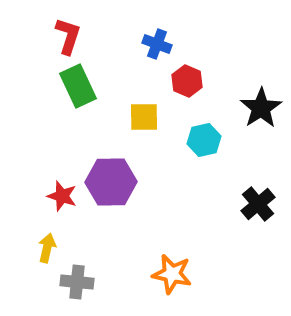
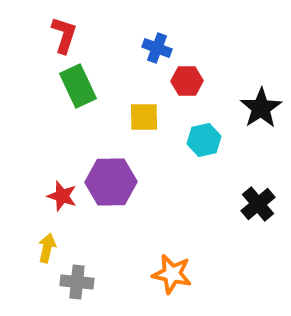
red L-shape: moved 4 px left, 1 px up
blue cross: moved 4 px down
red hexagon: rotated 24 degrees counterclockwise
